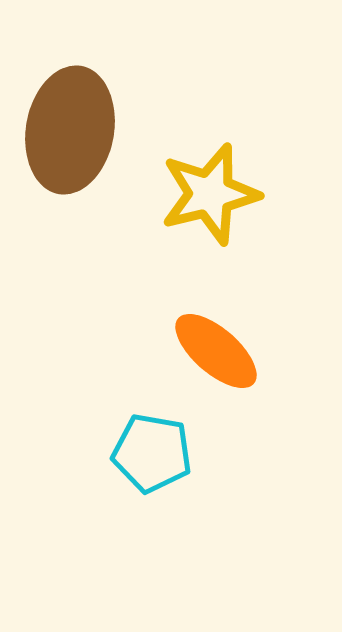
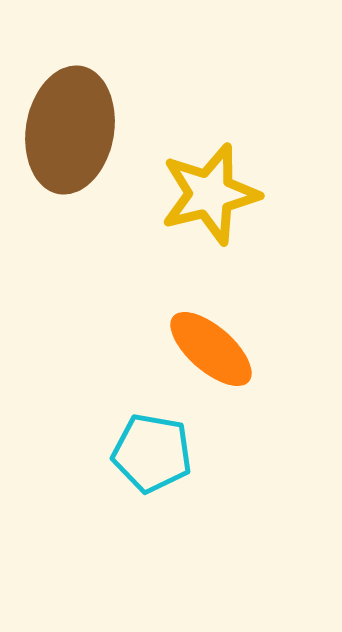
orange ellipse: moved 5 px left, 2 px up
